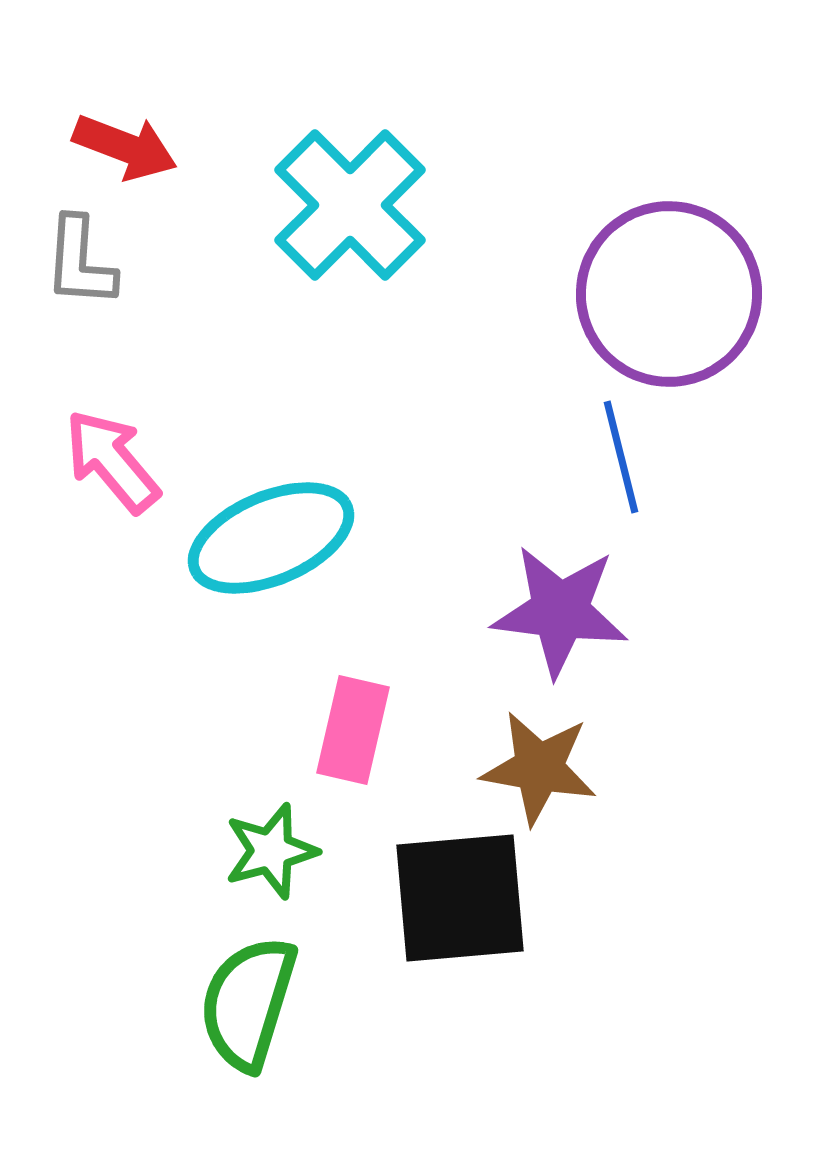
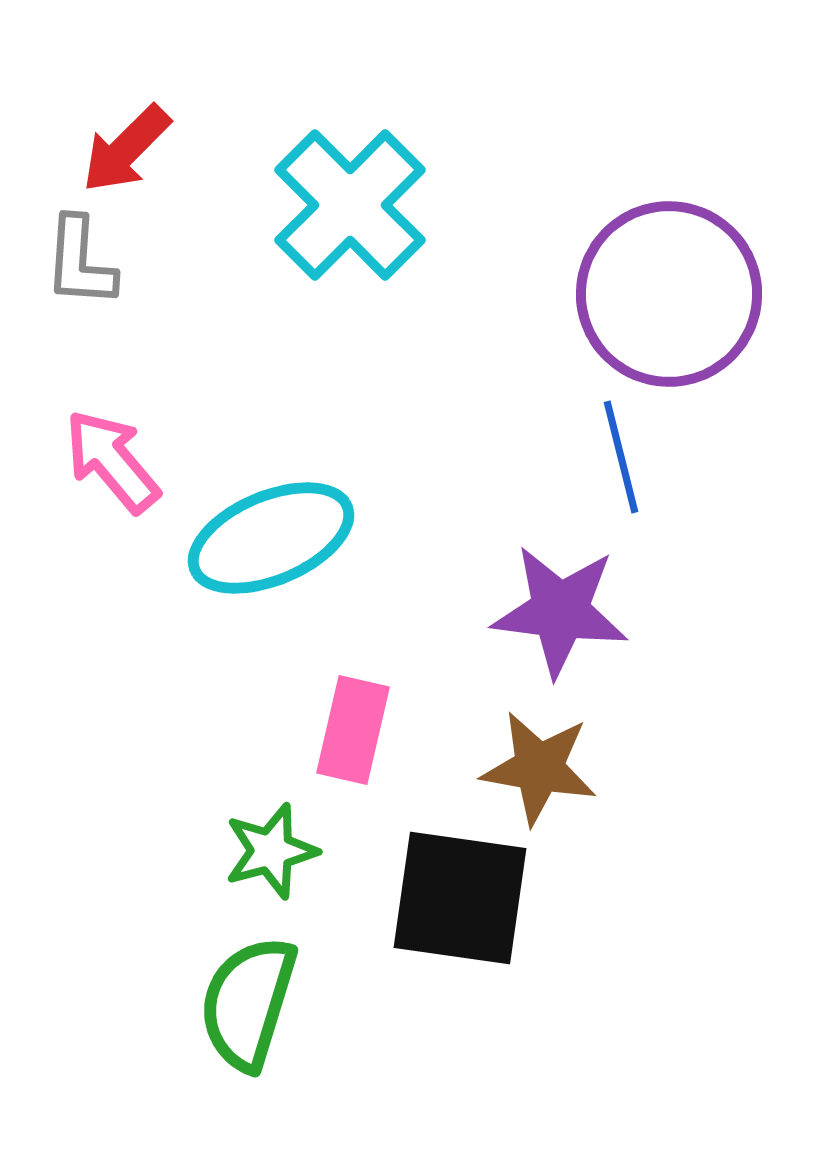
red arrow: moved 1 px right, 2 px down; rotated 114 degrees clockwise
black square: rotated 13 degrees clockwise
